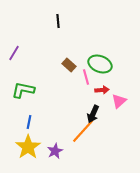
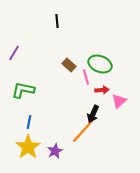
black line: moved 1 px left
